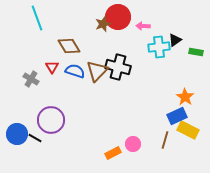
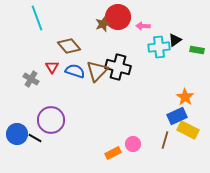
brown diamond: rotated 10 degrees counterclockwise
green rectangle: moved 1 px right, 2 px up
